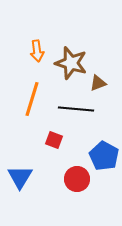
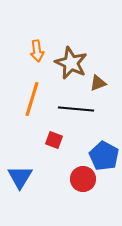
brown star: rotated 8 degrees clockwise
red circle: moved 6 px right
